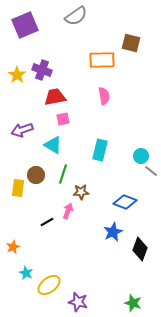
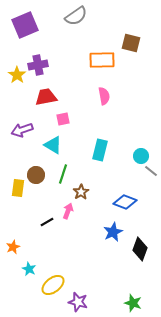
purple cross: moved 4 px left, 5 px up; rotated 30 degrees counterclockwise
red trapezoid: moved 9 px left
brown star: rotated 28 degrees counterclockwise
cyan star: moved 3 px right, 4 px up
yellow ellipse: moved 4 px right
